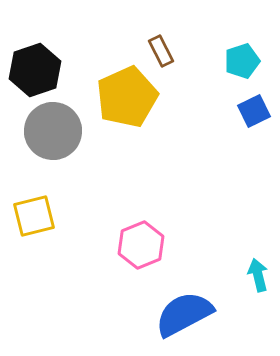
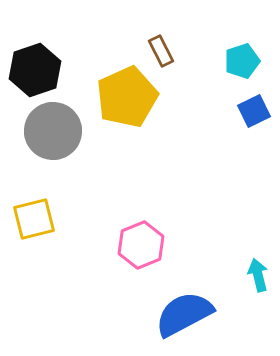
yellow square: moved 3 px down
